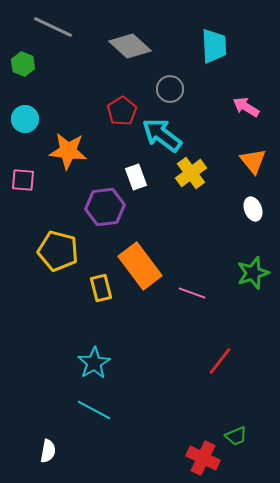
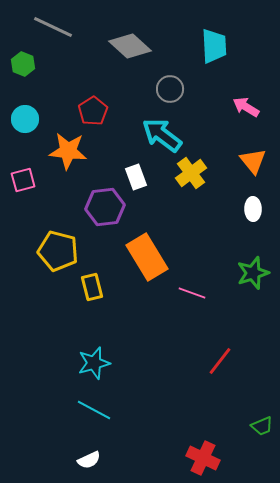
red pentagon: moved 29 px left
pink square: rotated 20 degrees counterclockwise
white ellipse: rotated 20 degrees clockwise
orange rectangle: moved 7 px right, 9 px up; rotated 6 degrees clockwise
yellow rectangle: moved 9 px left, 1 px up
cyan star: rotated 16 degrees clockwise
green trapezoid: moved 26 px right, 10 px up
white semicircle: moved 41 px right, 9 px down; rotated 55 degrees clockwise
